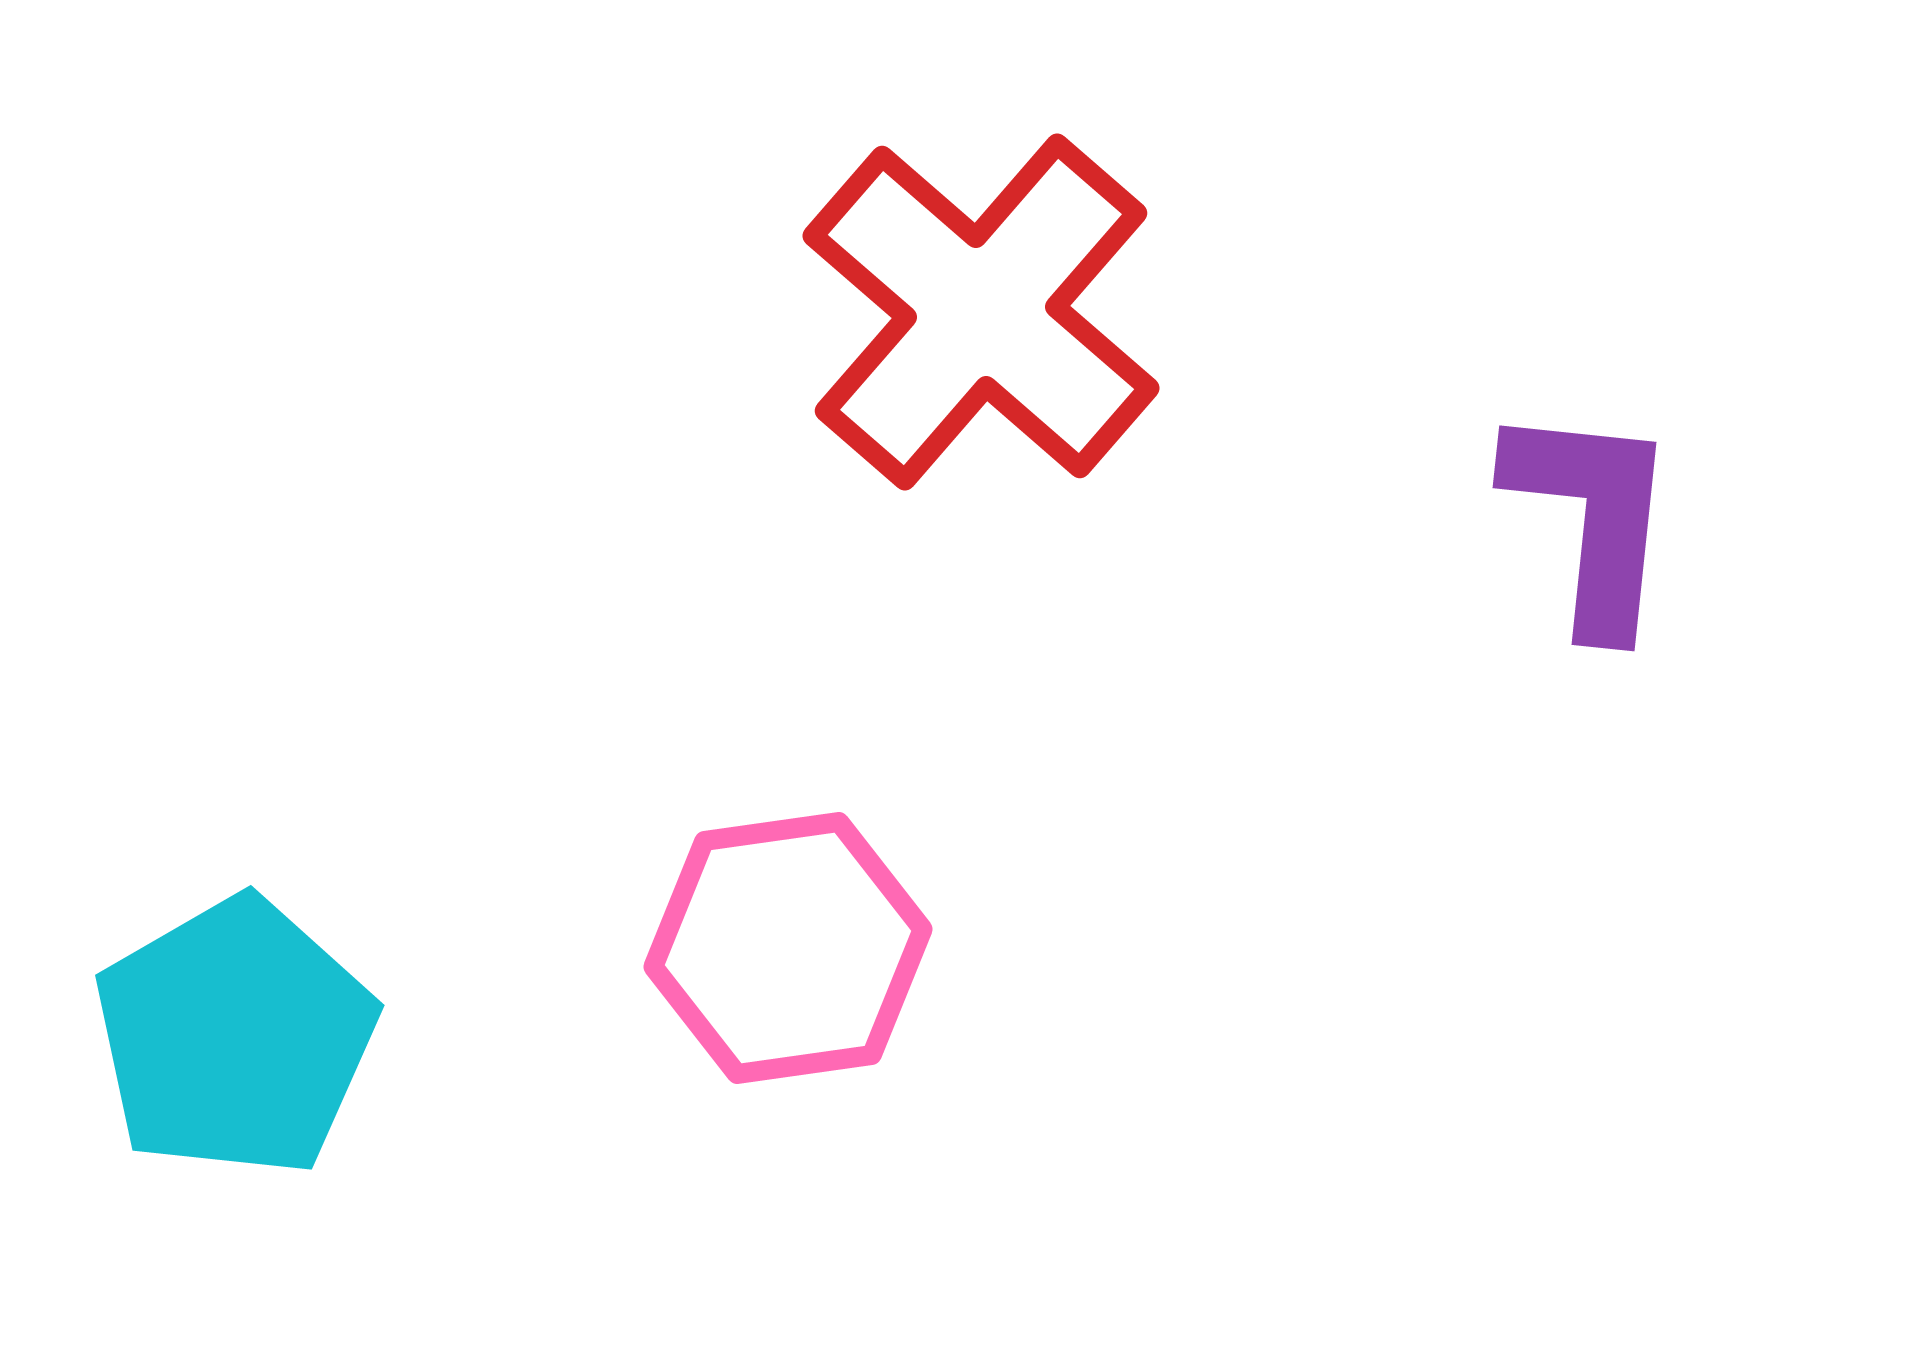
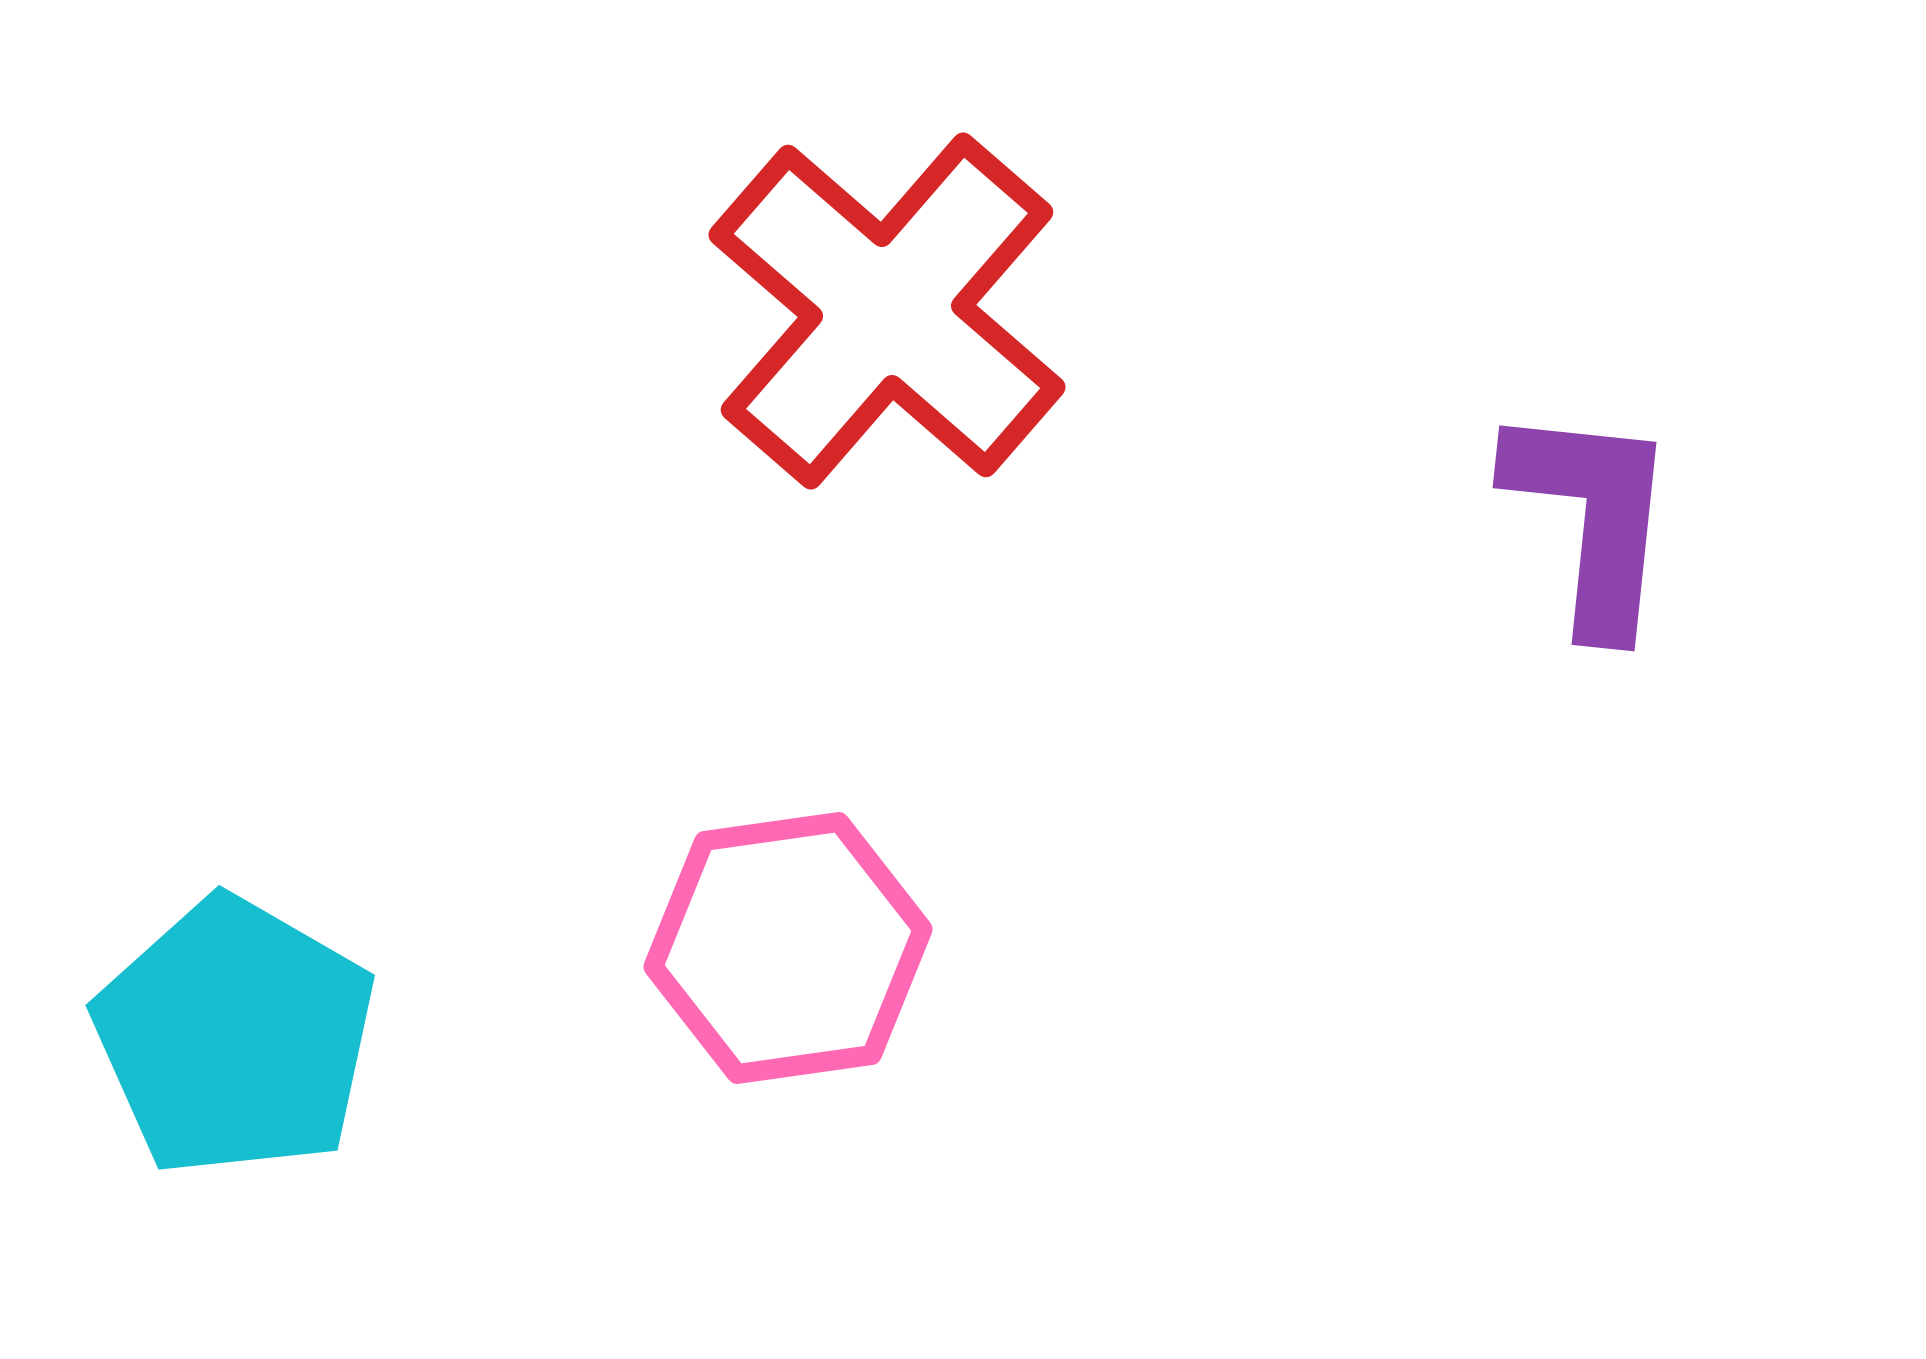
red cross: moved 94 px left, 1 px up
cyan pentagon: rotated 12 degrees counterclockwise
